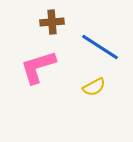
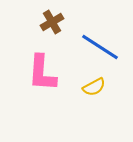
brown cross: rotated 25 degrees counterclockwise
pink L-shape: moved 4 px right, 6 px down; rotated 69 degrees counterclockwise
